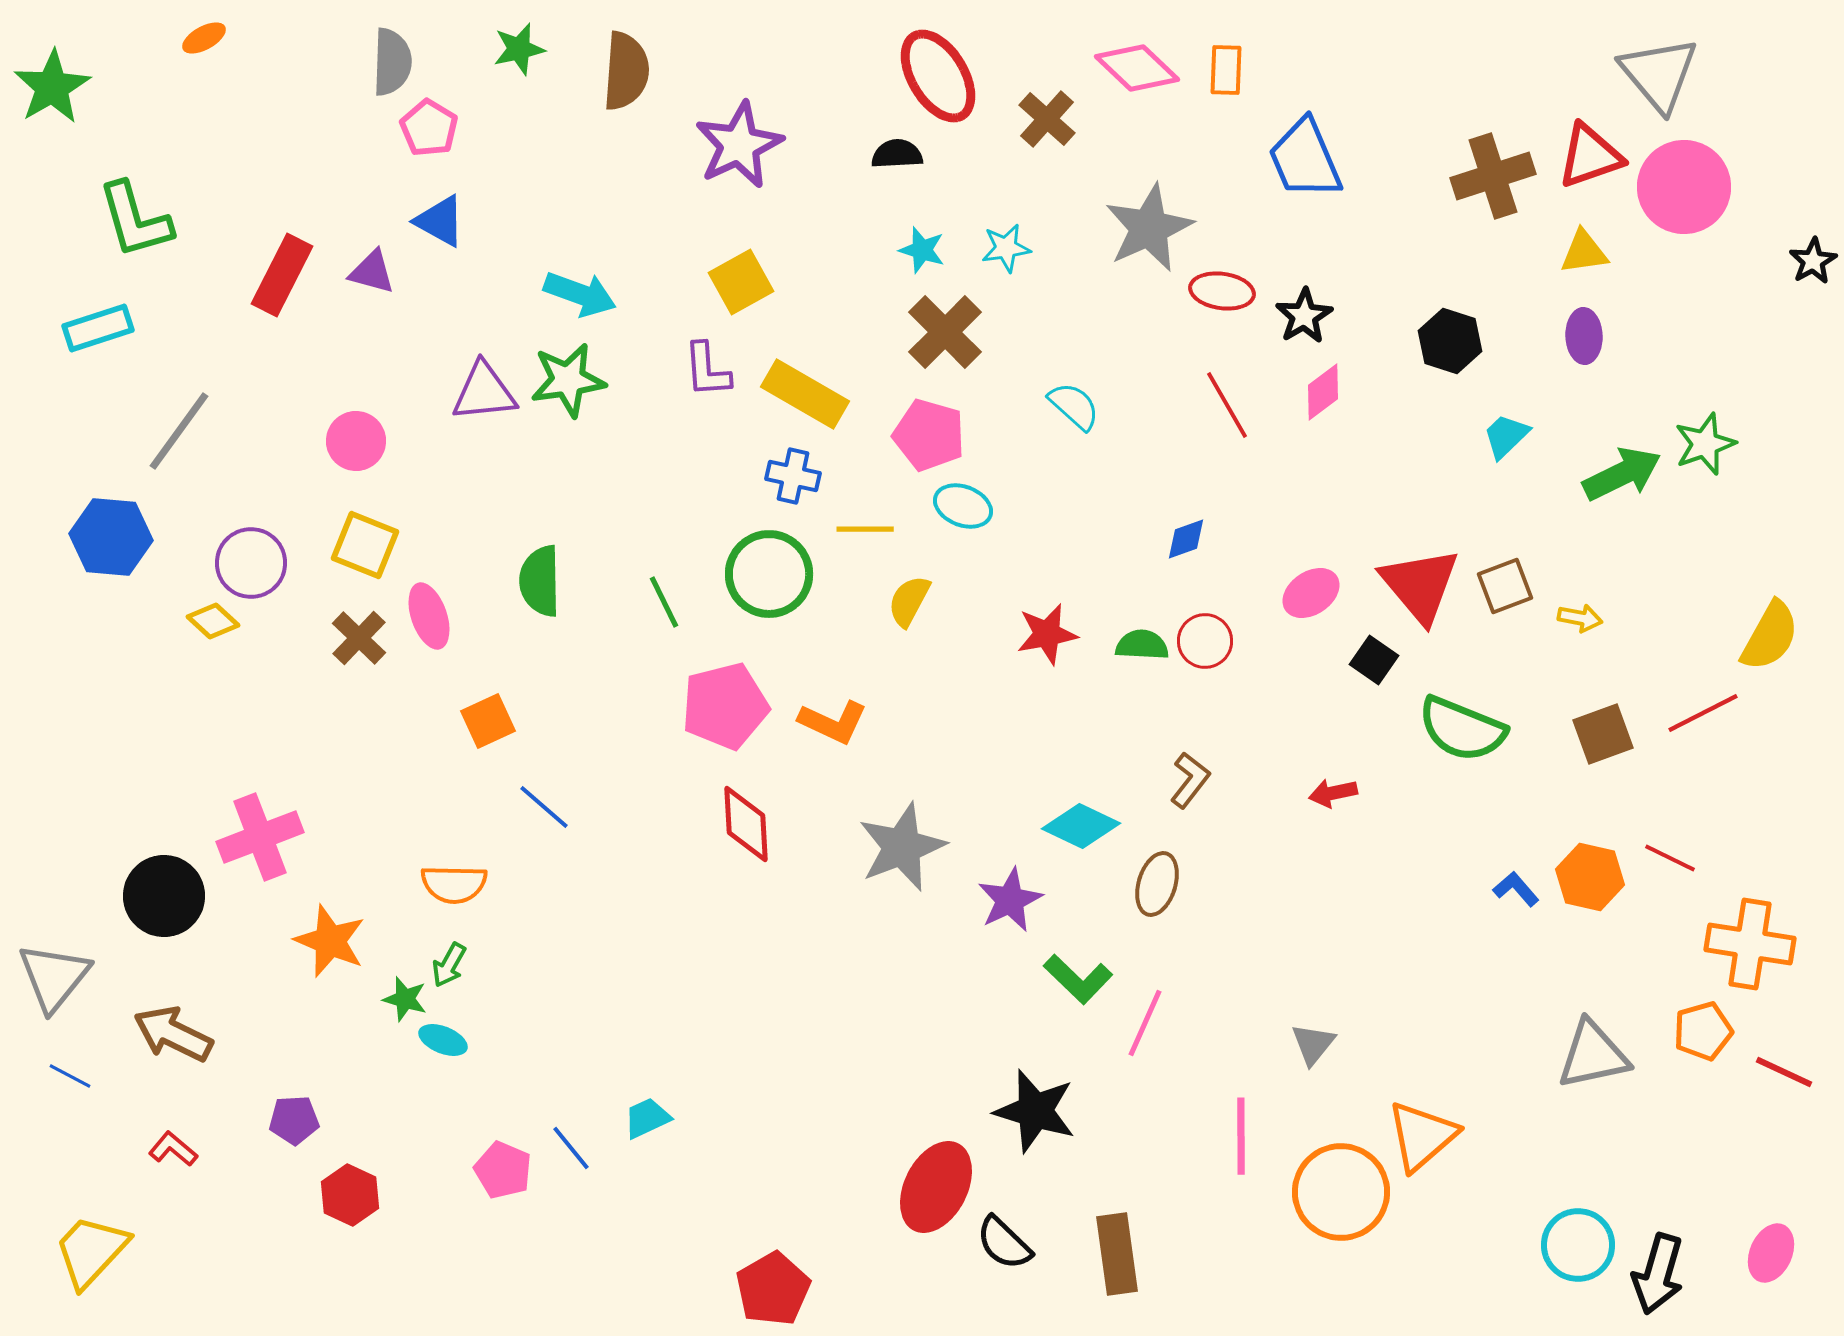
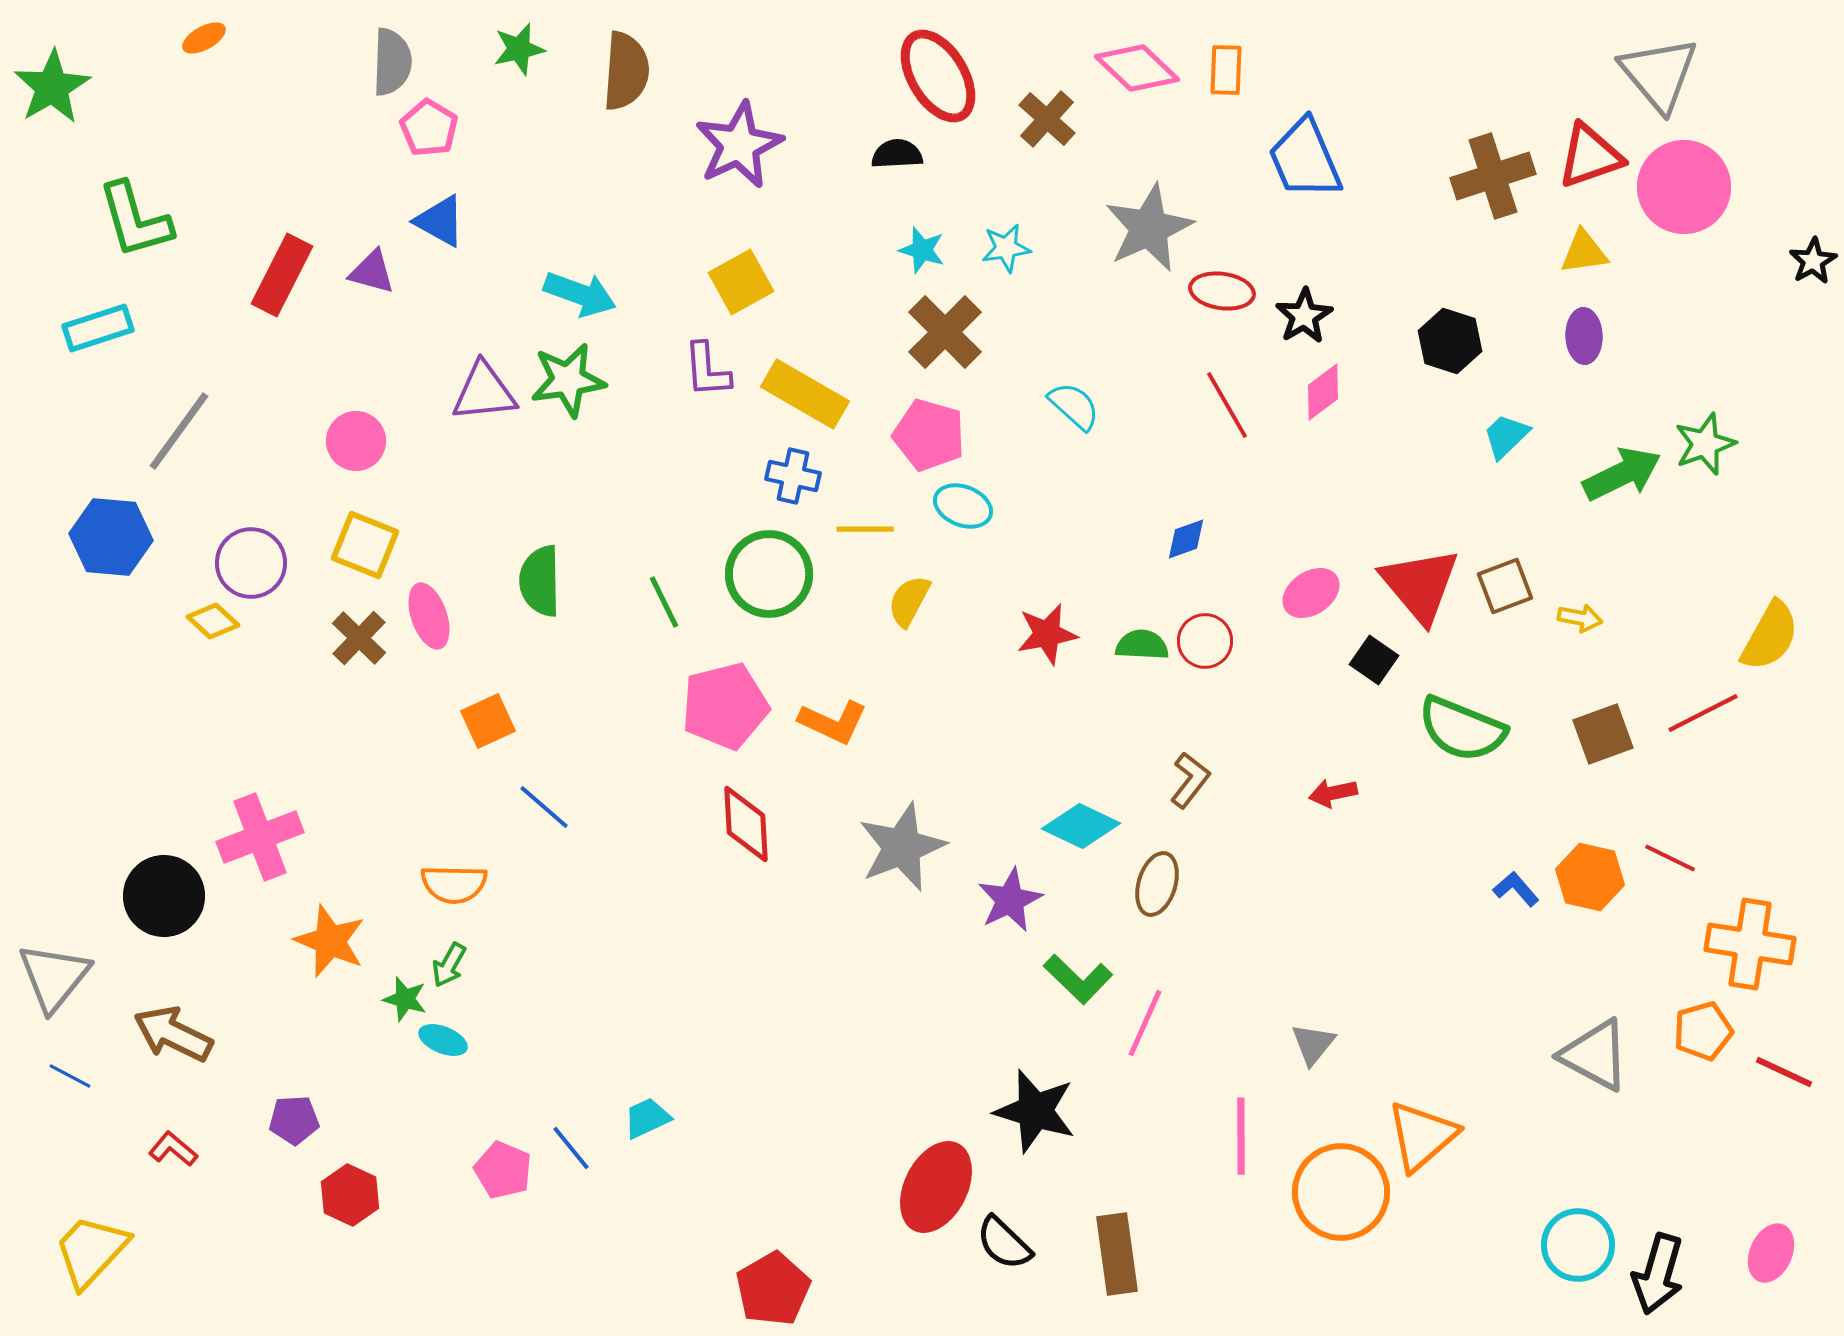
gray triangle at (1593, 1055): moved 2 px right; rotated 40 degrees clockwise
